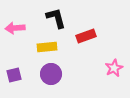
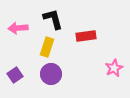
black L-shape: moved 3 px left, 1 px down
pink arrow: moved 3 px right
red rectangle: rotated 12 degrees clockwise
yellow rectangle: rotated 66 degrees counterclockwise
purple square: moved 1 px right; rotated 21 degrees counterclockwise
